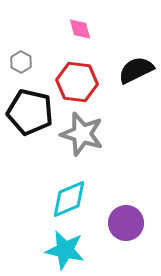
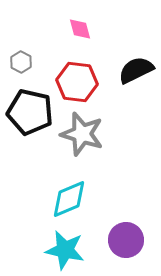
purple circle: moved 17 px down
